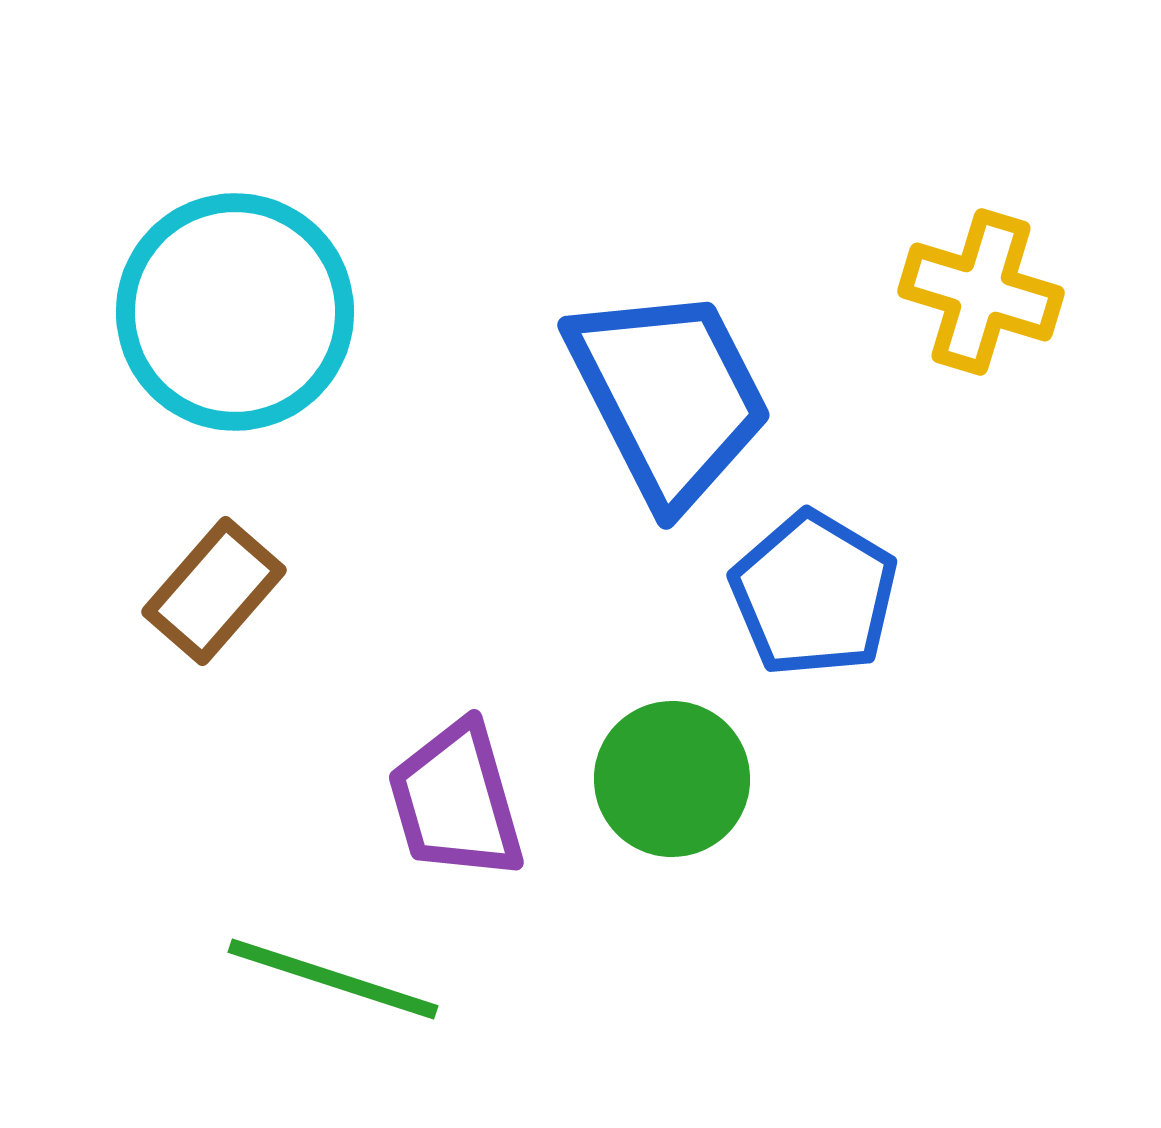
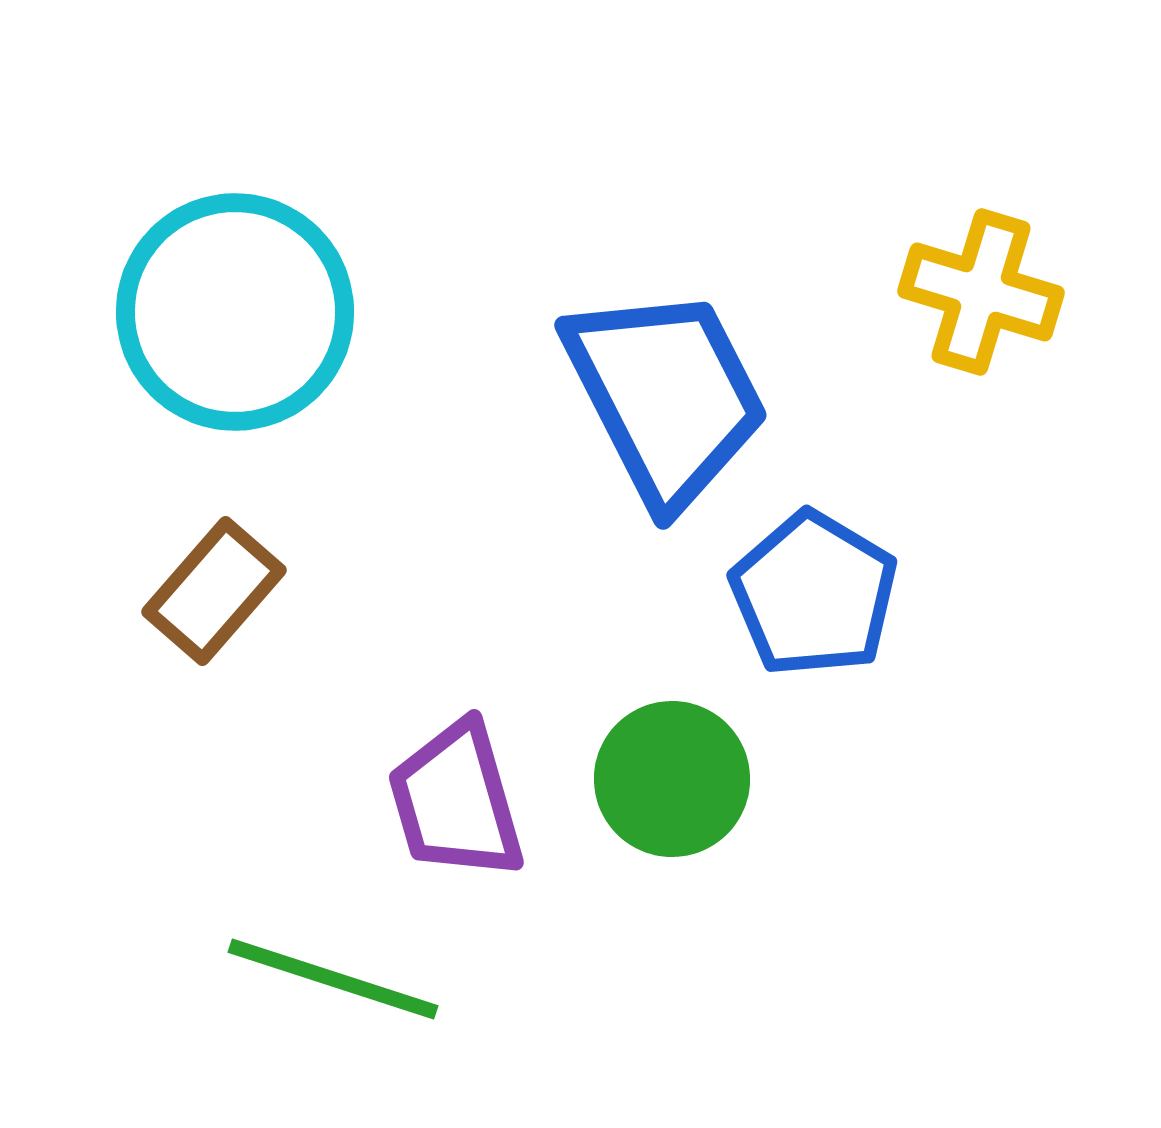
blue trapezoid: moved 3 px left
